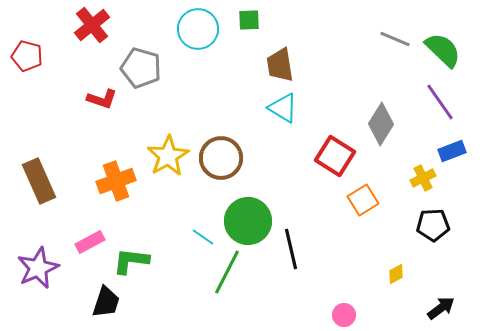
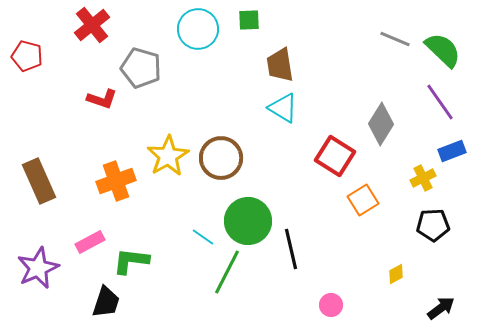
pink circle: moved 13 px left, 10 px up
